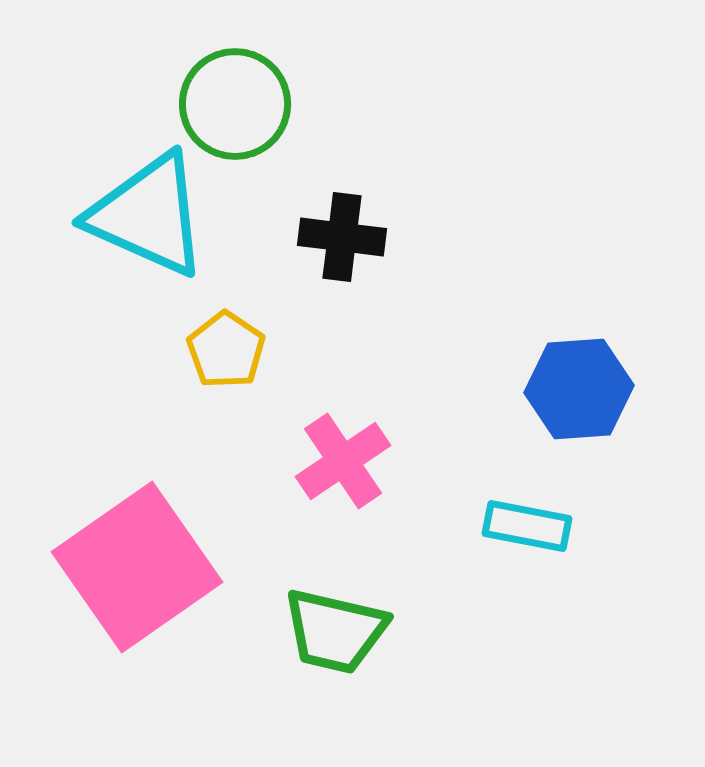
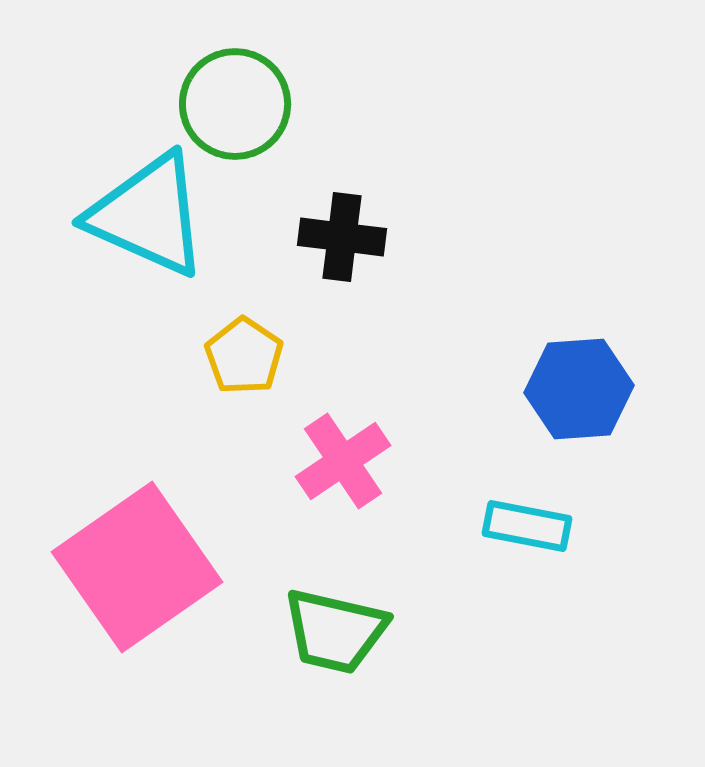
yellow pentagon: moved 18 px right, 6 px down
